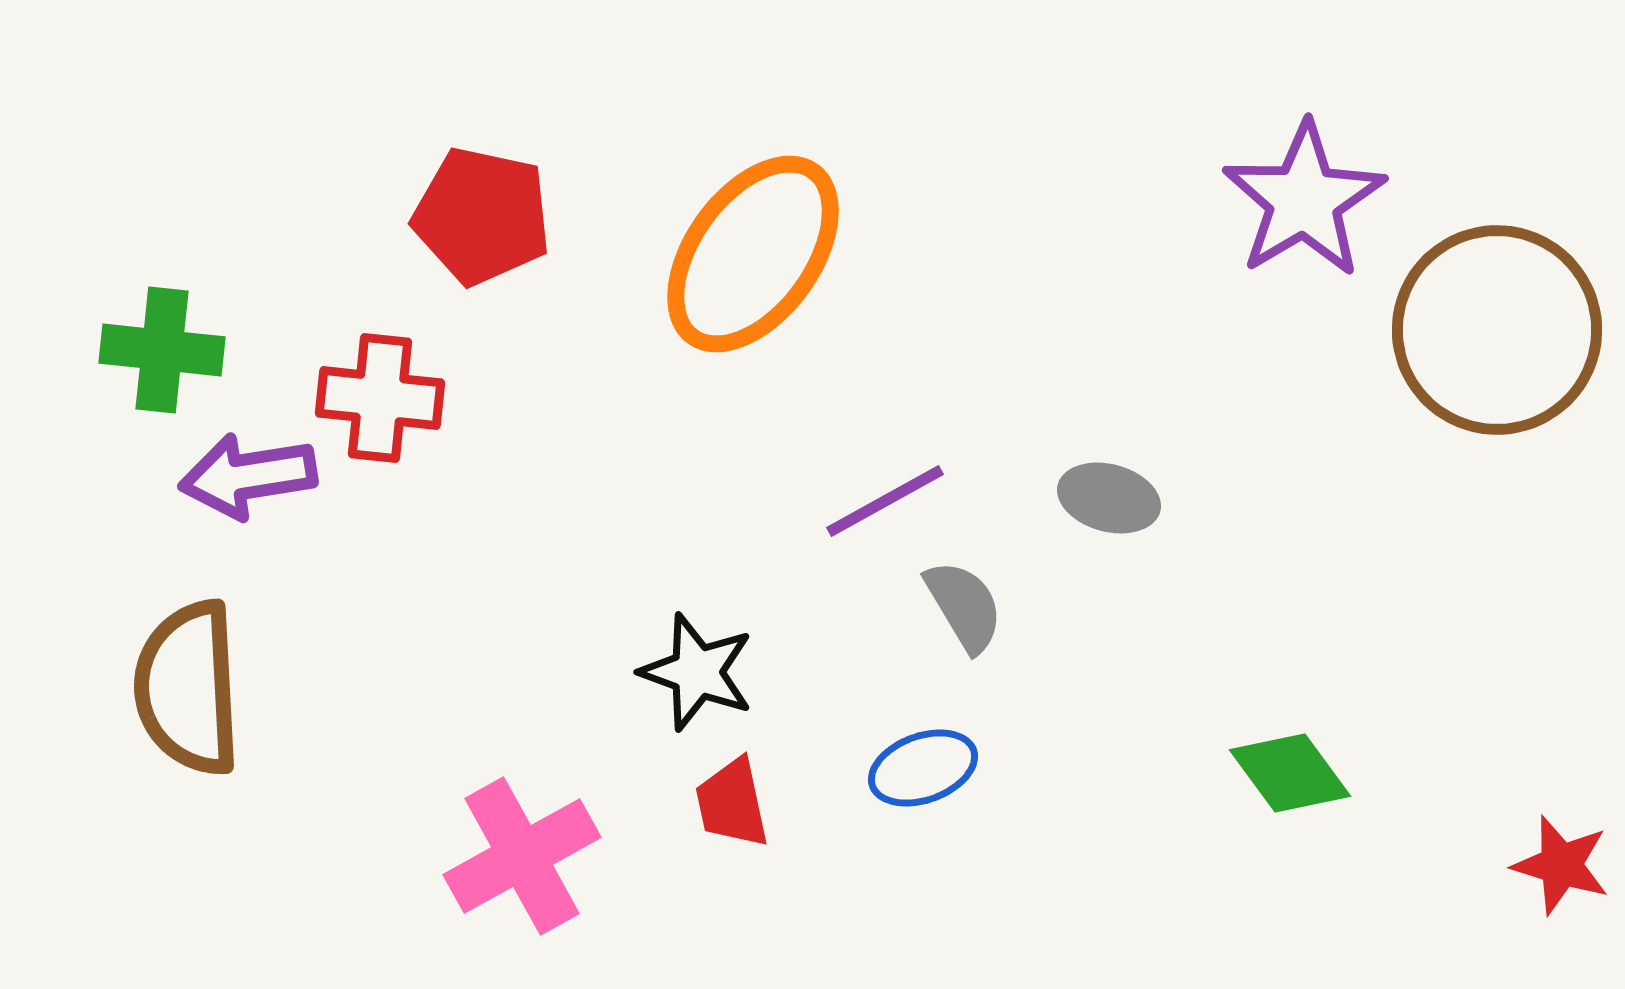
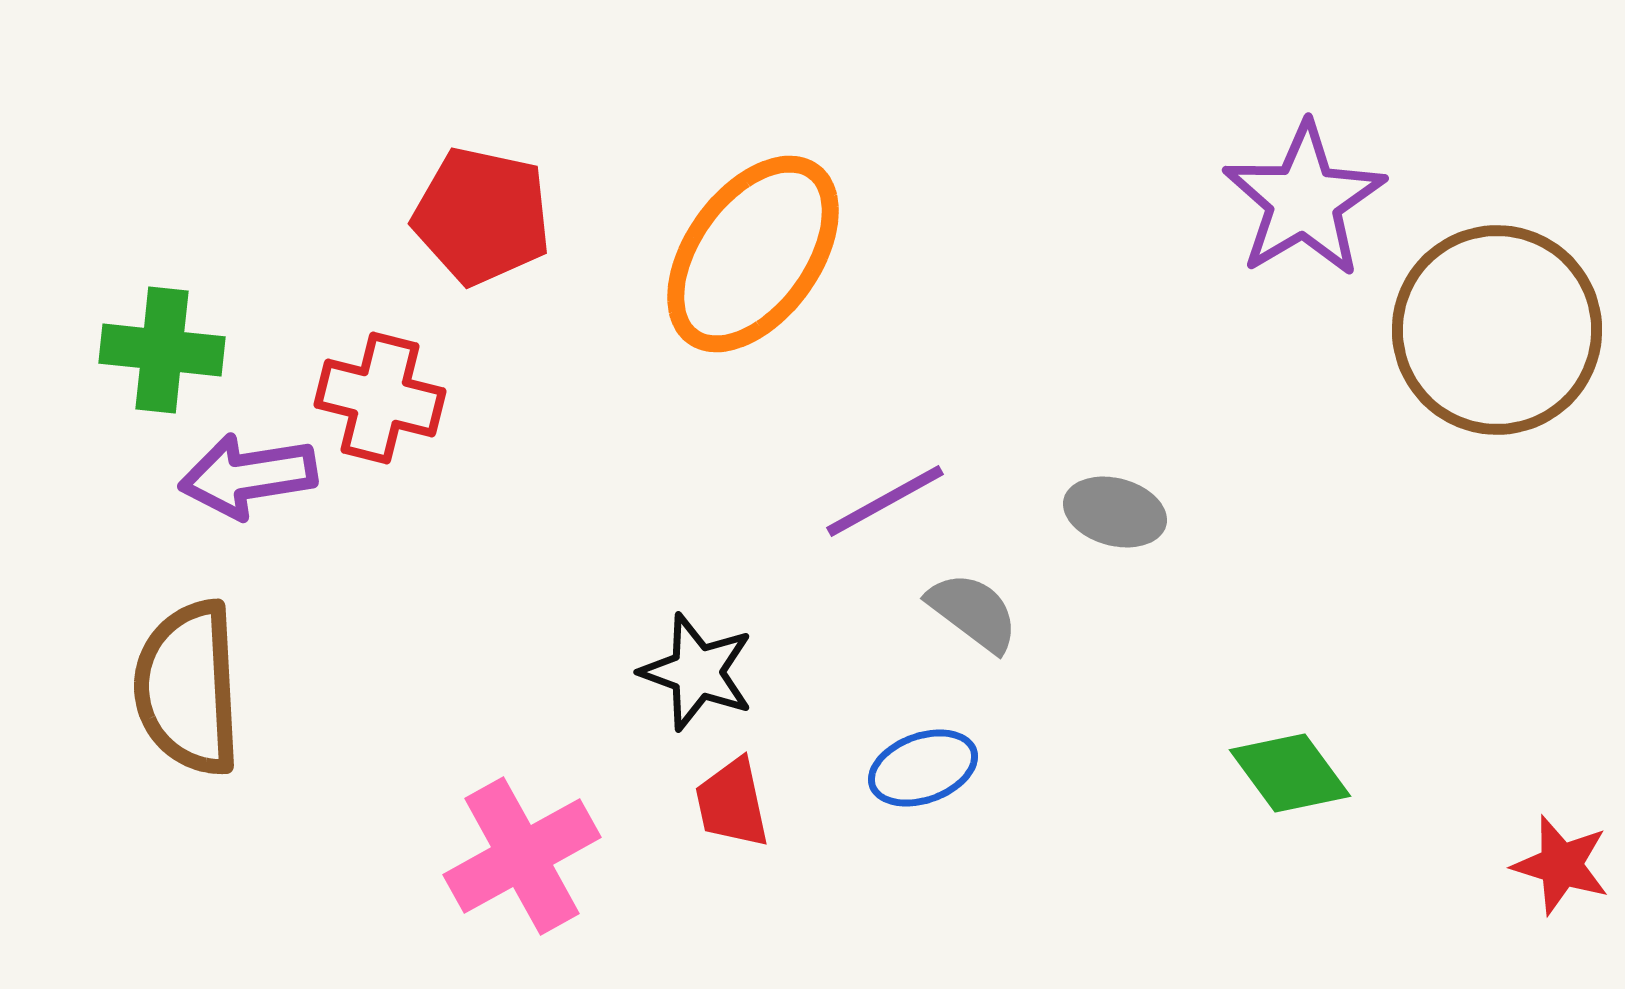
red cross: rotated 8 degrees clockwise
gray ellipse: moved 6 px right, 14 px down
gray semicircle: moved 9 px right, 6 px down; rotated 22 degrees counterclockwise
